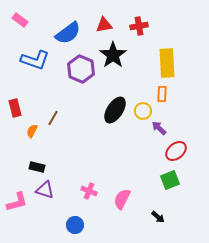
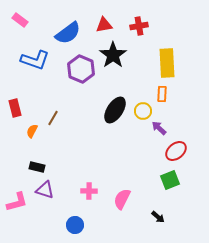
pink cross: rotated 21 degrees counterclockwise
